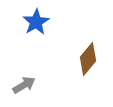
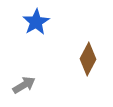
brown diamond: rotated 12 degrees counterclockwise
